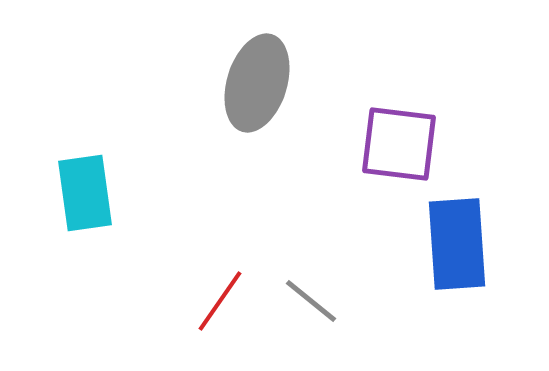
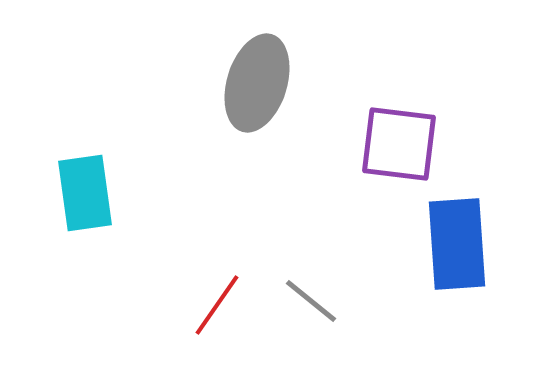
red line: moved 3 px left, 4 px down
